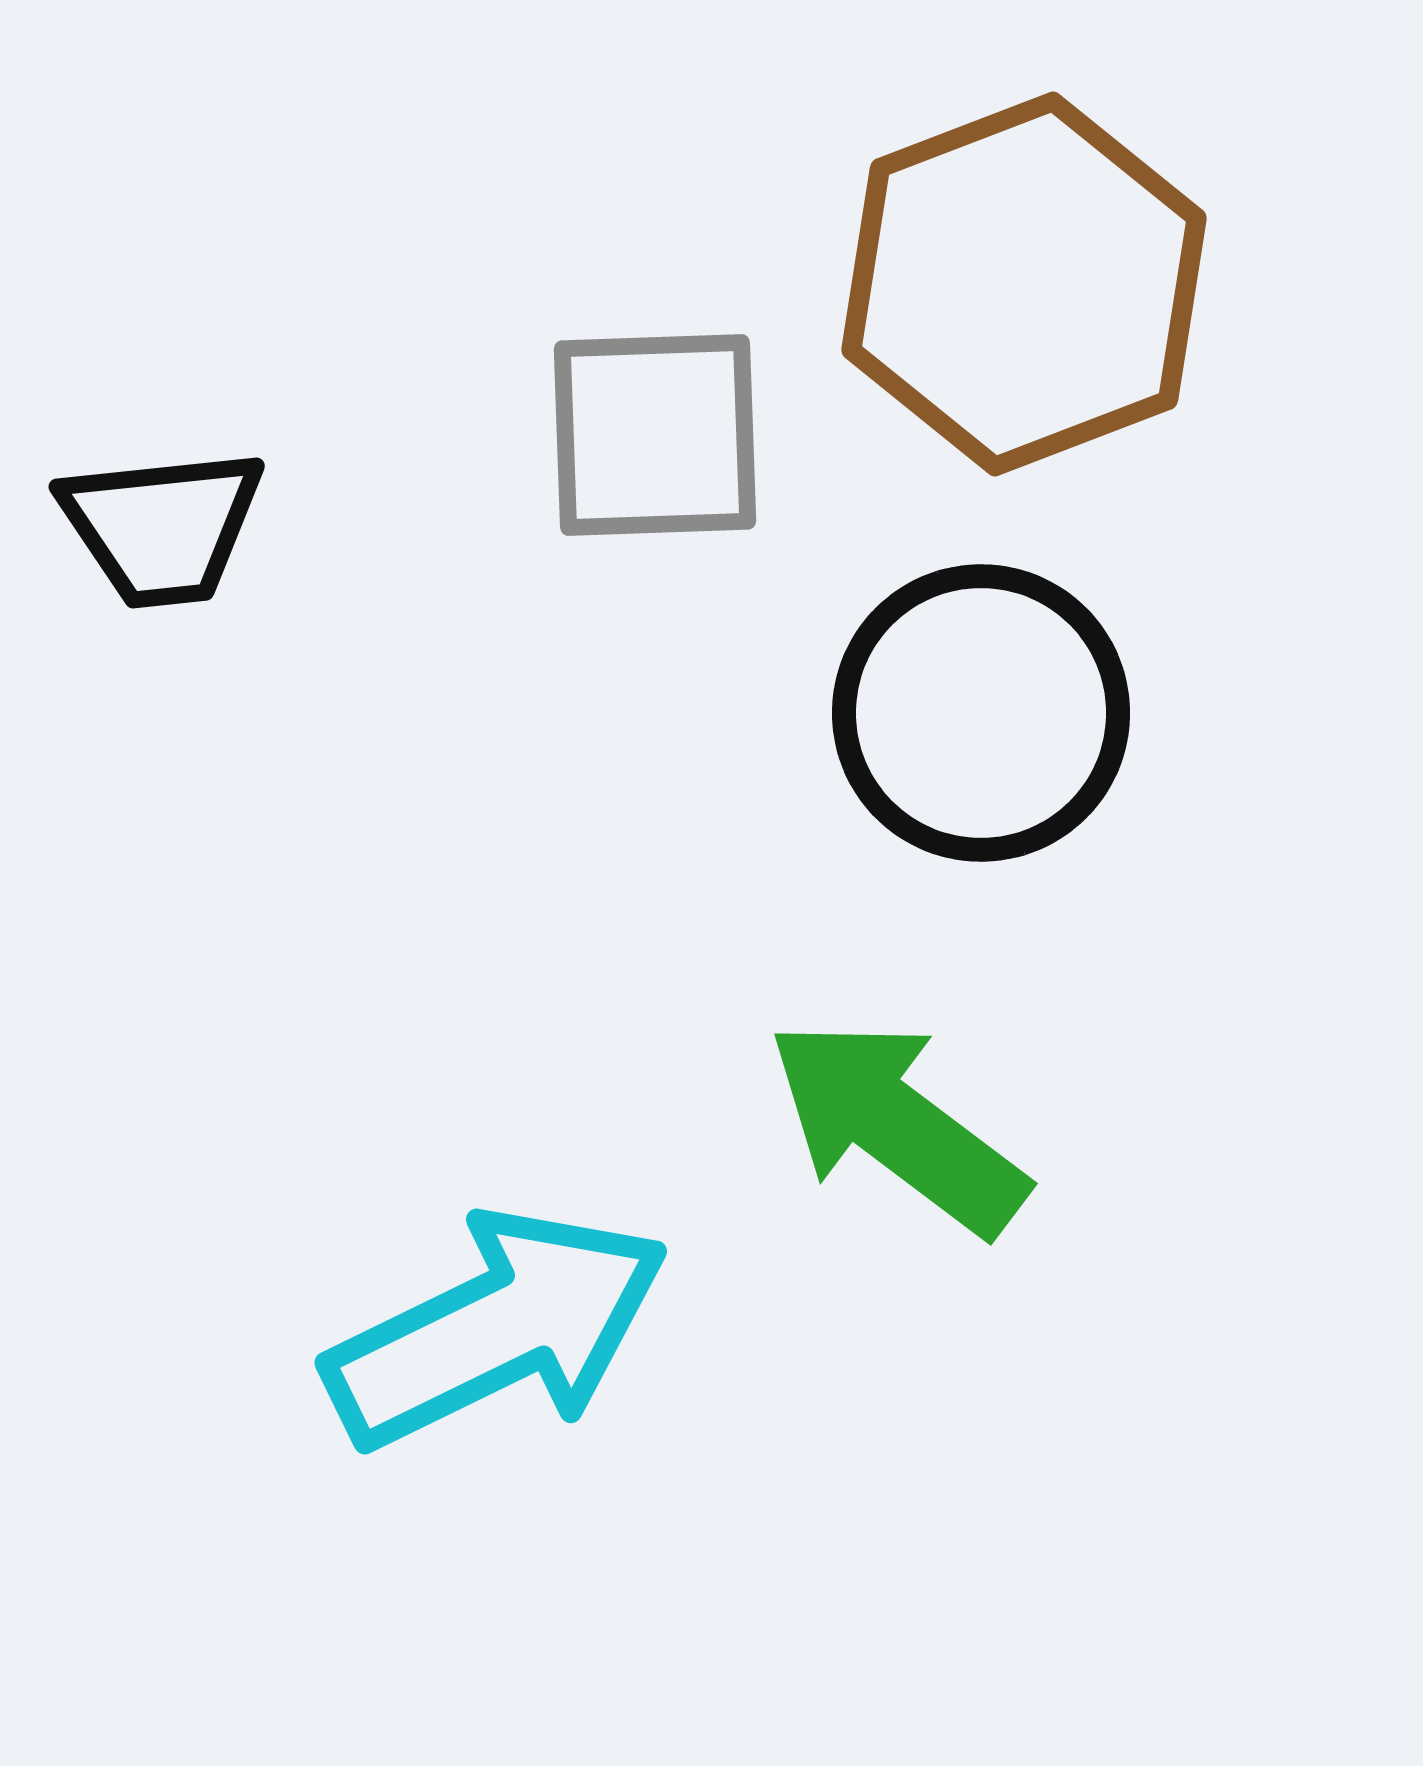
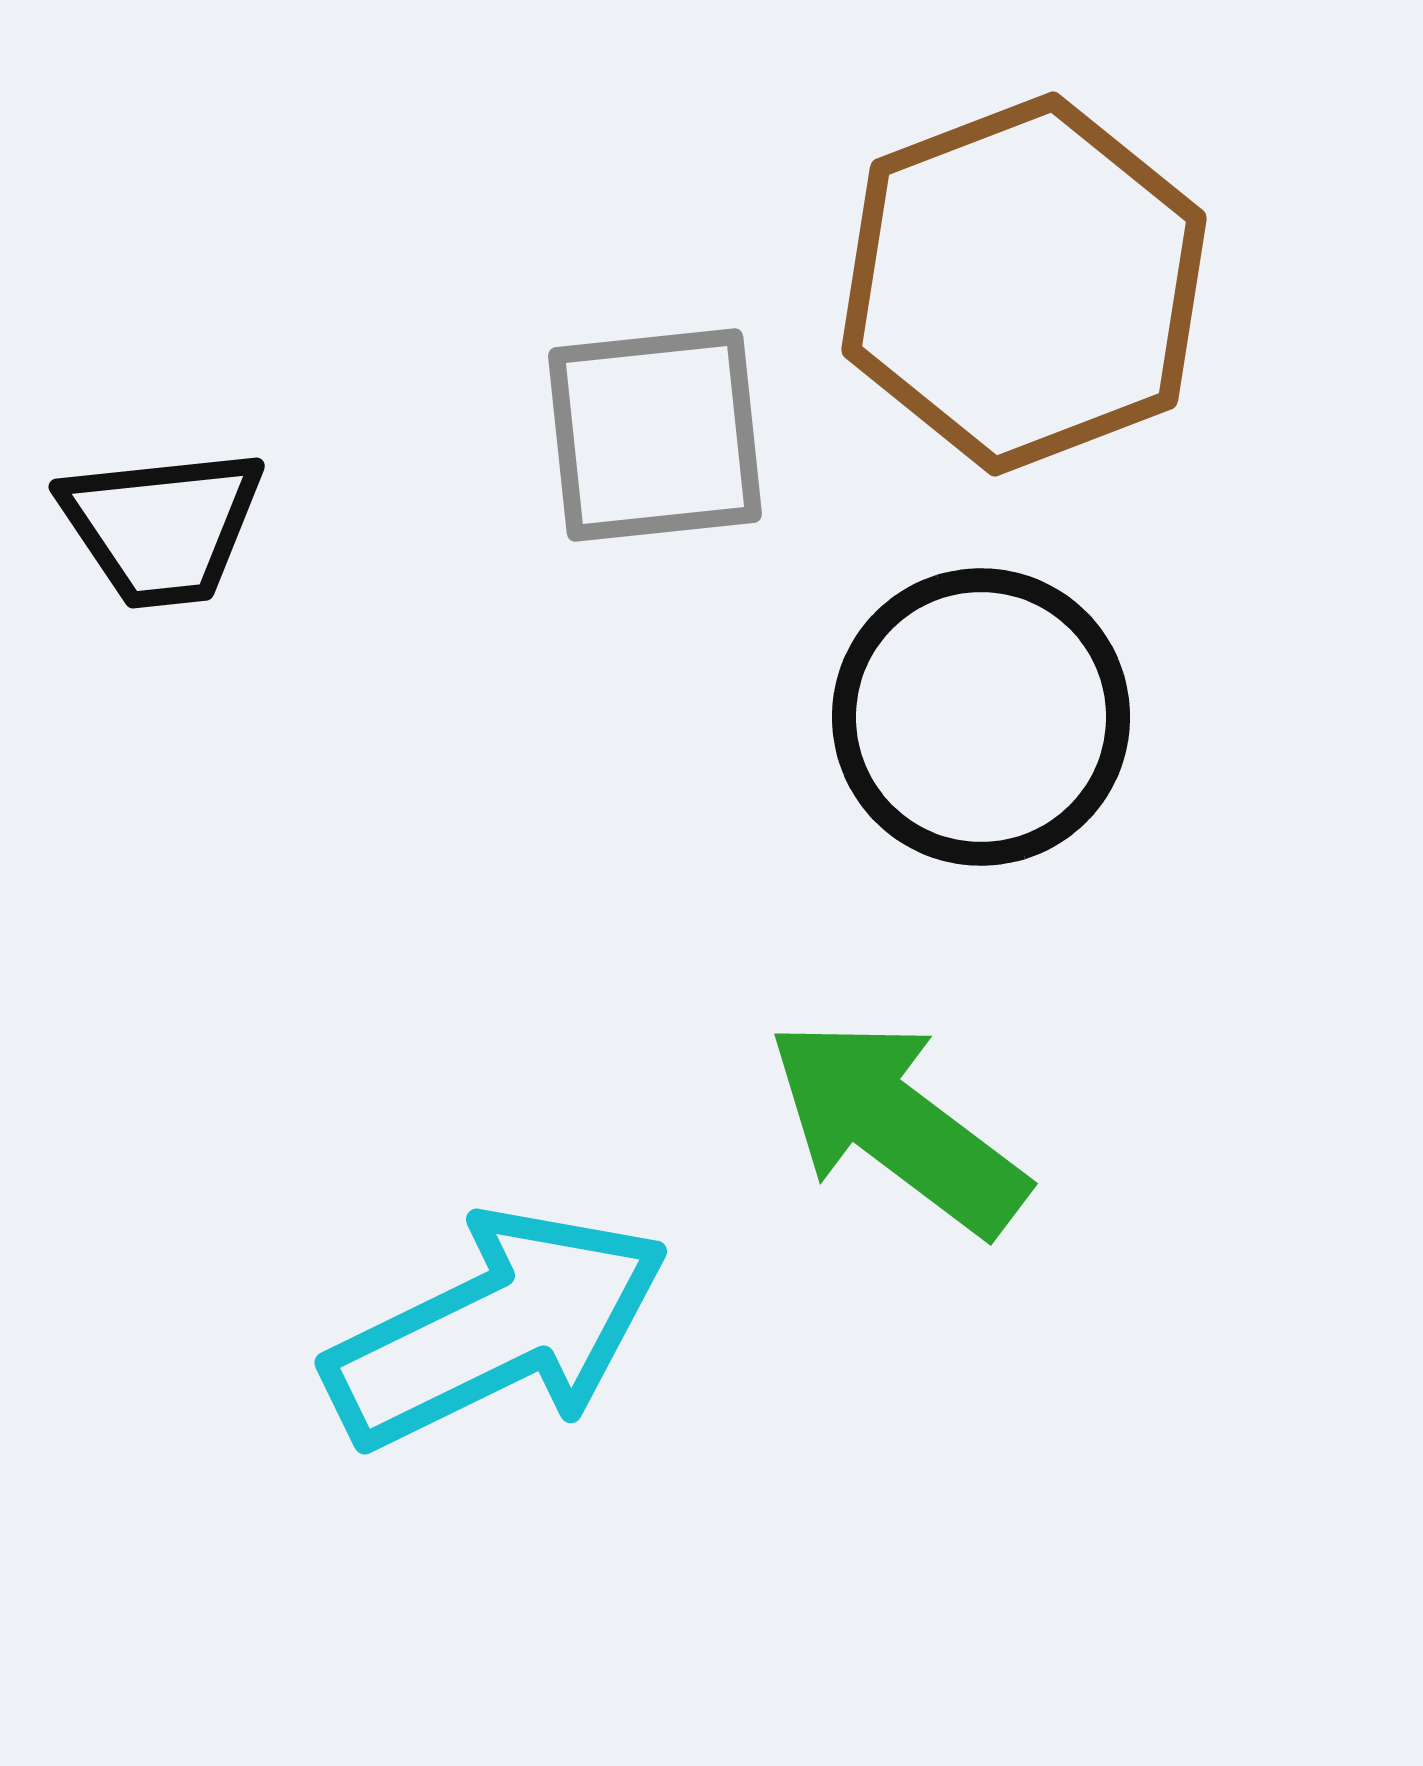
gray square: rotated 4 degrees counterclockwise
black circle: moved 4 px down
